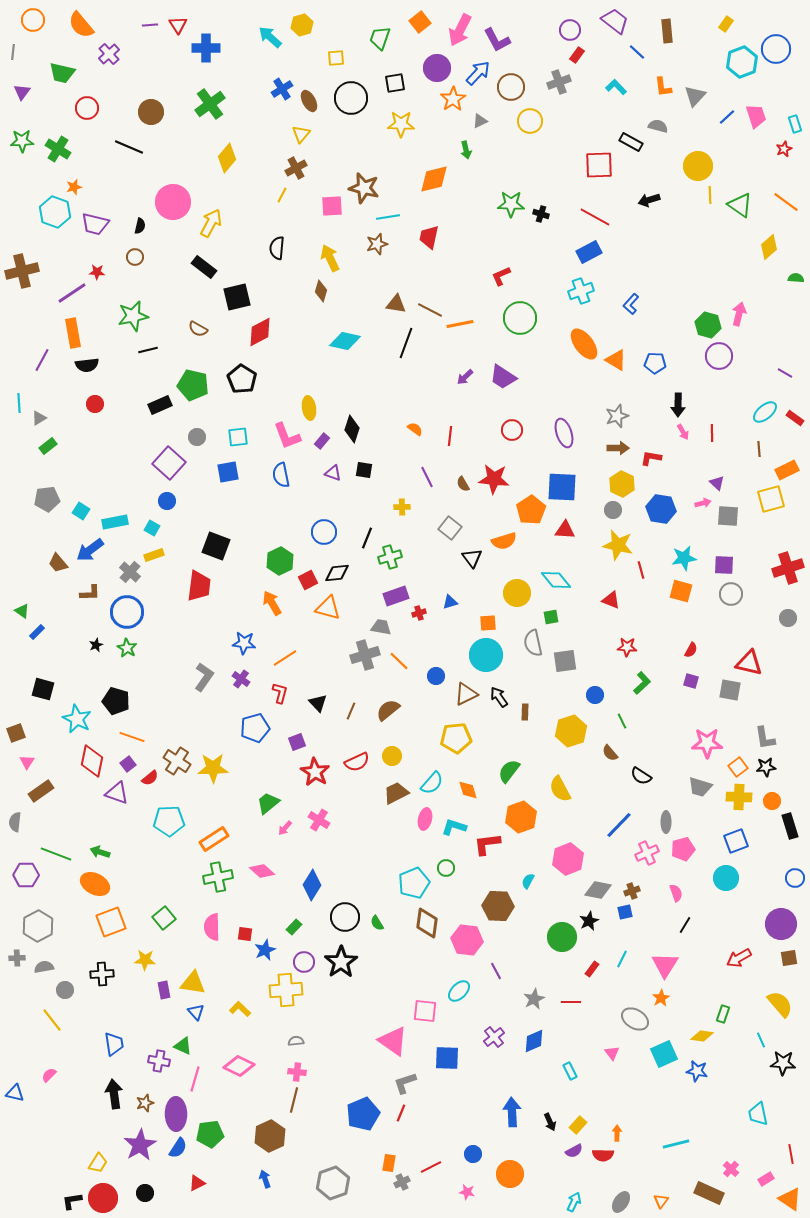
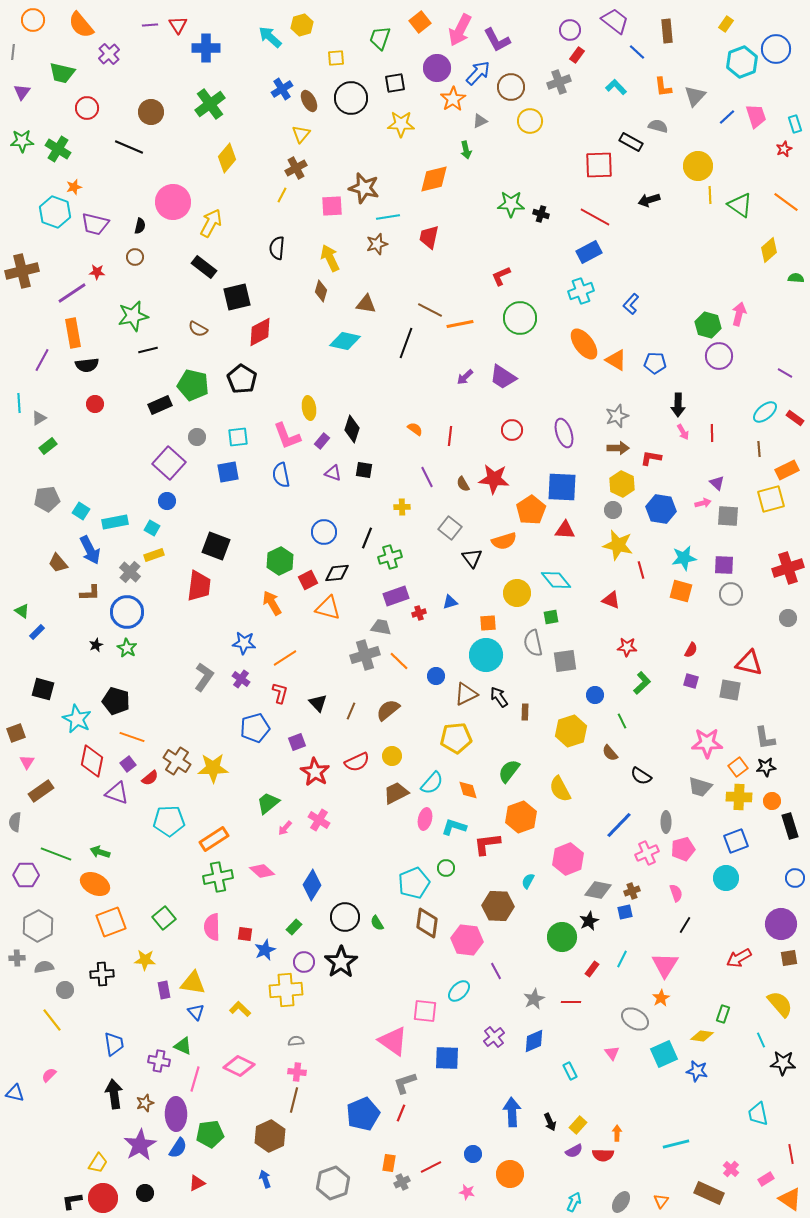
yellow diamond at (769, 247): moved 3 px down
brown triangle at (396, 304): moved 30 px left
blue arrow at (90, 550): rotated 80 degrees counterclockwise
